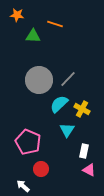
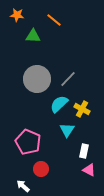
orange line: moved 1 px left, 4 px up; rotated 21 degrees clockwise
gray circle: moved 2 px left, 1 px up
